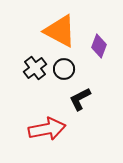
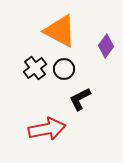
purple diamond: moved 7 px right; rotated 15 degrees clockwise
